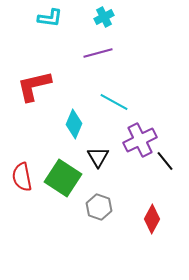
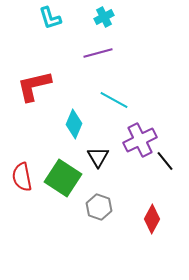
cyan L-shape: rotated 65 degrees clockwise
cyan line: moved 2 px up
